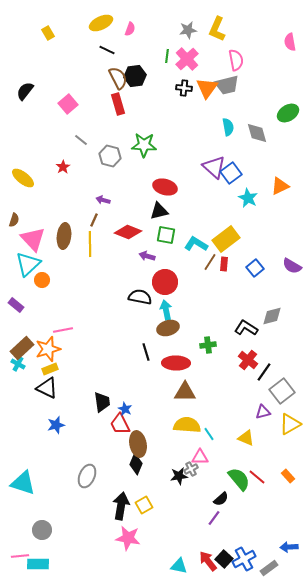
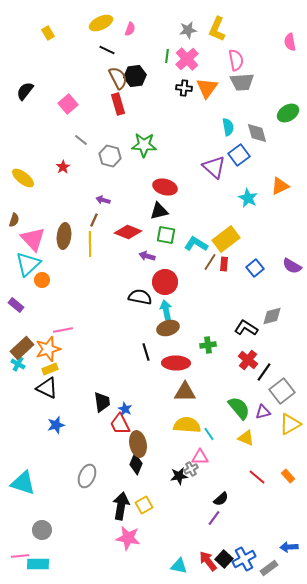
gray trapezoid at (227, 85): moved 15 px right, 3 px up; rotated 10 degrees clockwise
blue square at (231, 173): moved 8 px right, 18 px up
green semicircle at (239, 479): moved 71 px up
